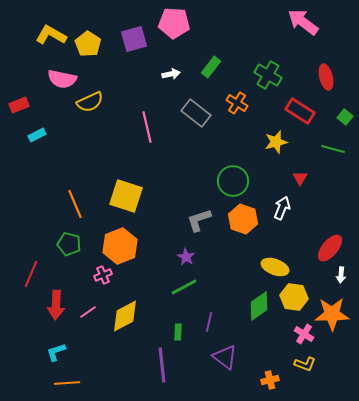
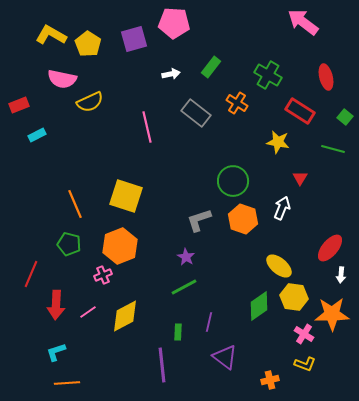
yellow star at (276, 142): moved 2 px right; rotated 25 degrees clockwise
yellow ellipse at (275, 267): moved 4 px right, 1 px up; rotated 20 degrees clockwise
